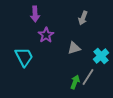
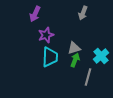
purple arrow: rotated 28 degrees clockwise
gray arrow: moved 5 px up
purple star: rotated 14 degrees clockwise
cyan trapezoid: moved 26 px right; rotated 30 degrees clockwise
gray line: rotated 18 degrees counterclockwise
green arrow: moved 22 px up
